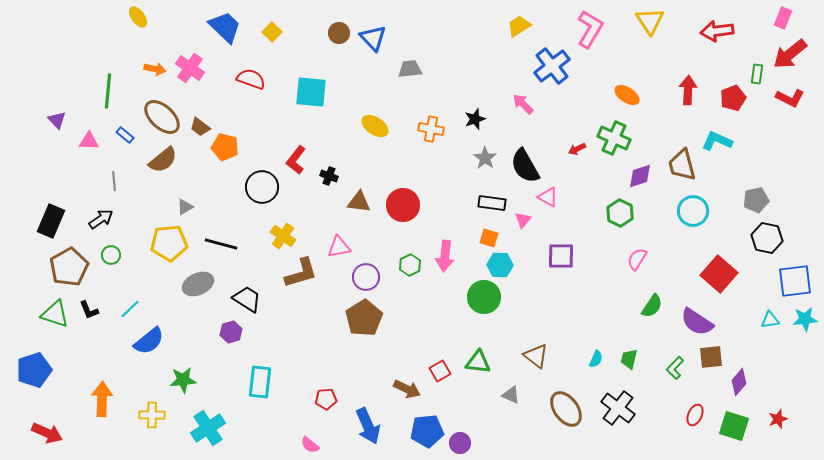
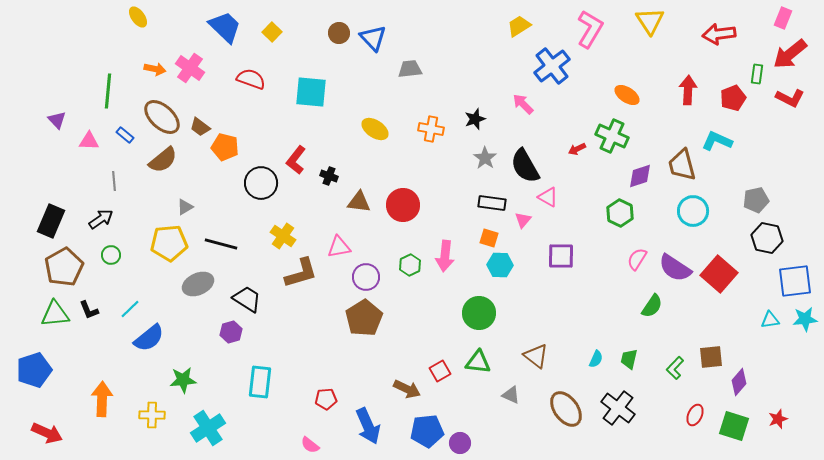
red arrow at (717, 31): moved 2 px right, 3 px down
yellow ellipse at (375, 126): moved 3 px down
green cross at (614, 138): moved 2 px left, 2 px up
black circle at (262, 187): moved 1 px left, 4 px up
brown pentagon at (69, 267): moved 5 px left
green circle at (484, 297): moved 5 px left, 16 px down
green triangle at (55, 314): rotated 24 degrees counterclockwise
purple semicircle at (697, 322): moved 22 px left, 54 px up
blue semicircle at (149, 341): moved 3 px up
